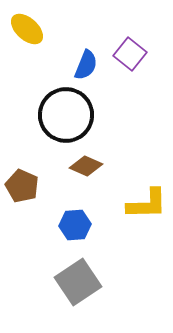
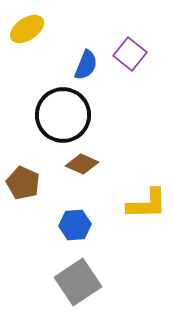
yellow ellipse: rotated 76 degrees counterclockwise
black circle: moved 3 px left
brown diamond: moved 4 px left, 2 px up
brown pentagon: moved 1 px right, 3 px up
